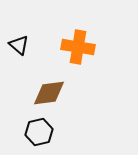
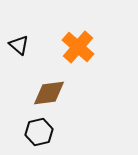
orange cross: rotated 32 degrees clockwise
